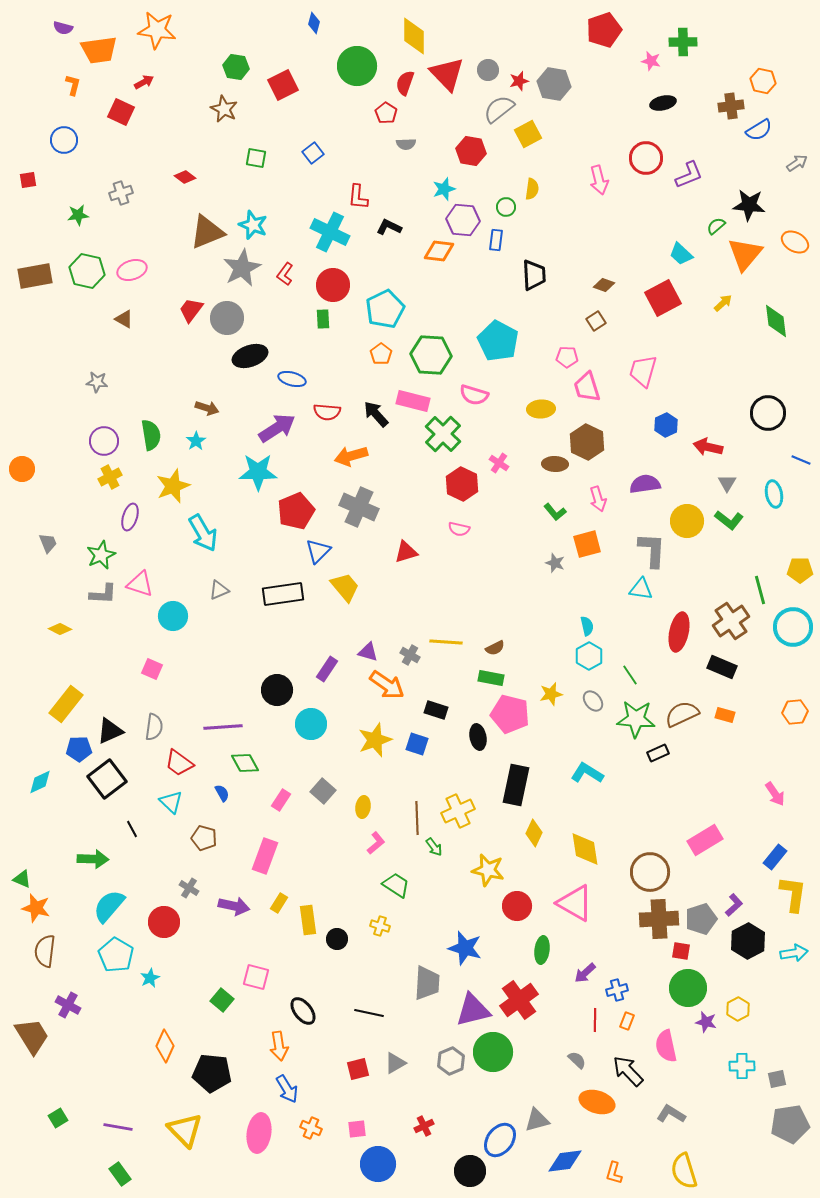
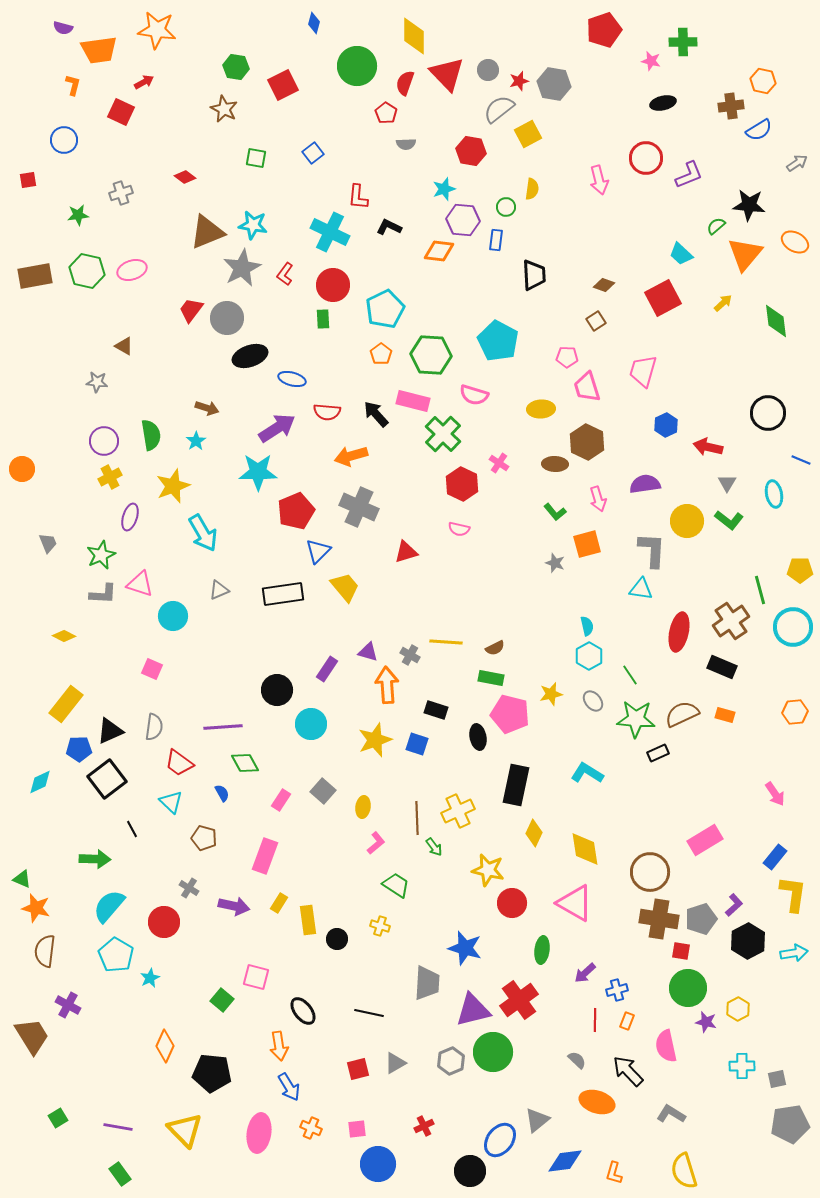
cyan star at (253, 225): rotated 12 degrees counterclockwise
brown triangle at (124, 319): moved 27 px down
yellow diamond at (60, 629): moved 4 px right, 7 px down
orange arrow at (387, 685): rotated 129 degrees counterclockwise
green arrow at (93, 859): moved 2 px right
red circle at (517, 906): moved 5 px left, 3 px up
brown cross at (659, 919): rotated 12 degrees clockwise
blue arrow at (287, 1089): moved 2 px right, 2 px up
gray triangle at (537, 1120): rotated 24 degrees counterclockwise
